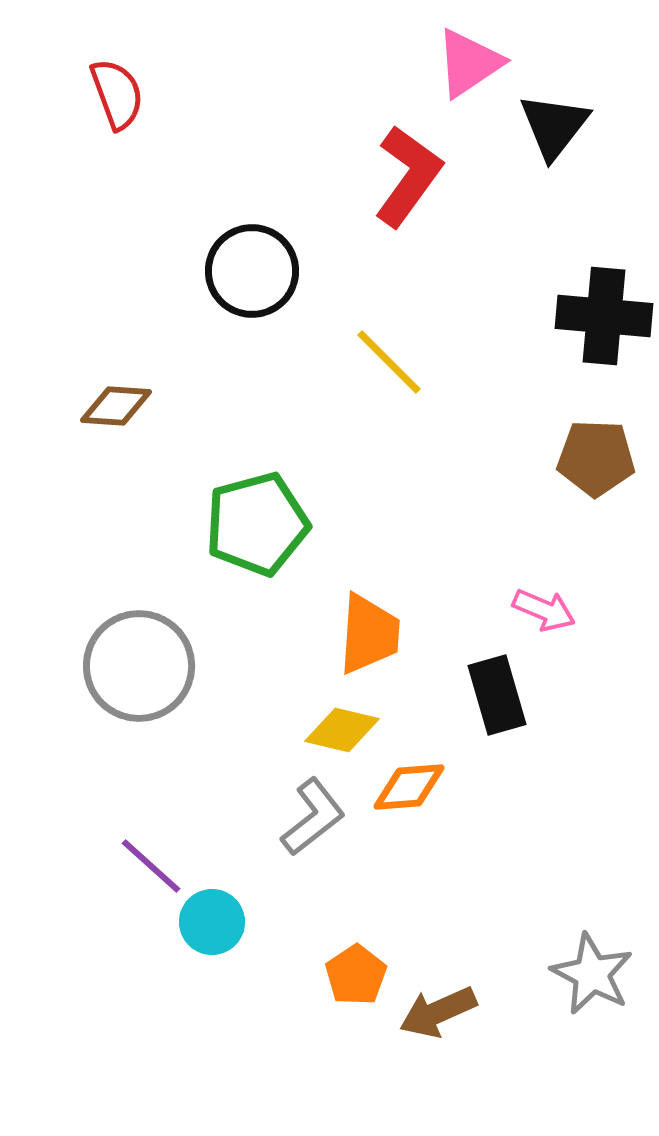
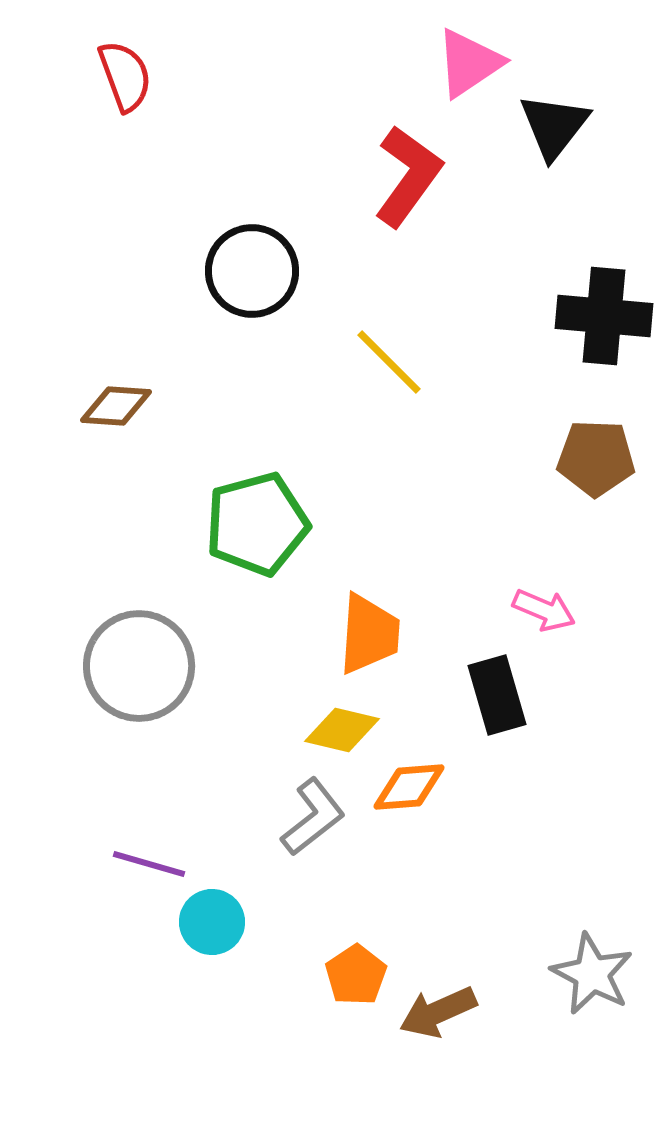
red semicircle: moved 8 px right, 18 px up
purple line: moved 2 px left, 2 px up; rotated 26 degrees counterclockwise
